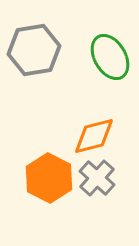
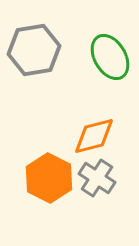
gray cross: rotated 9 degrees counterclockwise
